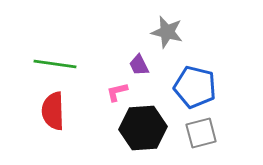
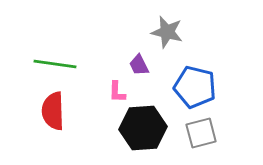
pink L-shape: rotated 75 degrees counterclockwise
